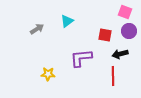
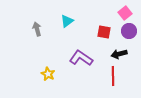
pink square: moved 1 px down; rotated 32 degrees clockwise
gray arrow: rotated 72 degrees counterclockwise
red square: moved 1 px left, 3 px up
black arrow: moved 1 px left
purple L-shape: rotated 40 degrees clockwise
yellow star: rotated 24 degrees clockwise
